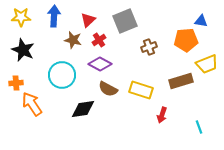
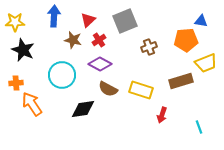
yellow star: moved 6 px left, 5 px down
yellow trapezoid: moved 1 px left, 1 px up
